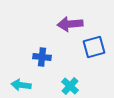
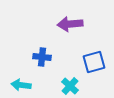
blue square: moved 15 px down
